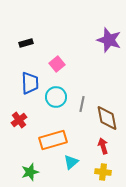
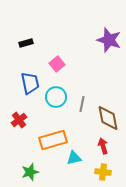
blue trapezoid: rotated 10 degrees counterclockwise
brown diamond: moved 1 px right
cyan triangle: moved 3 px right, 4 px up; rotated 28 degrees clockwise
